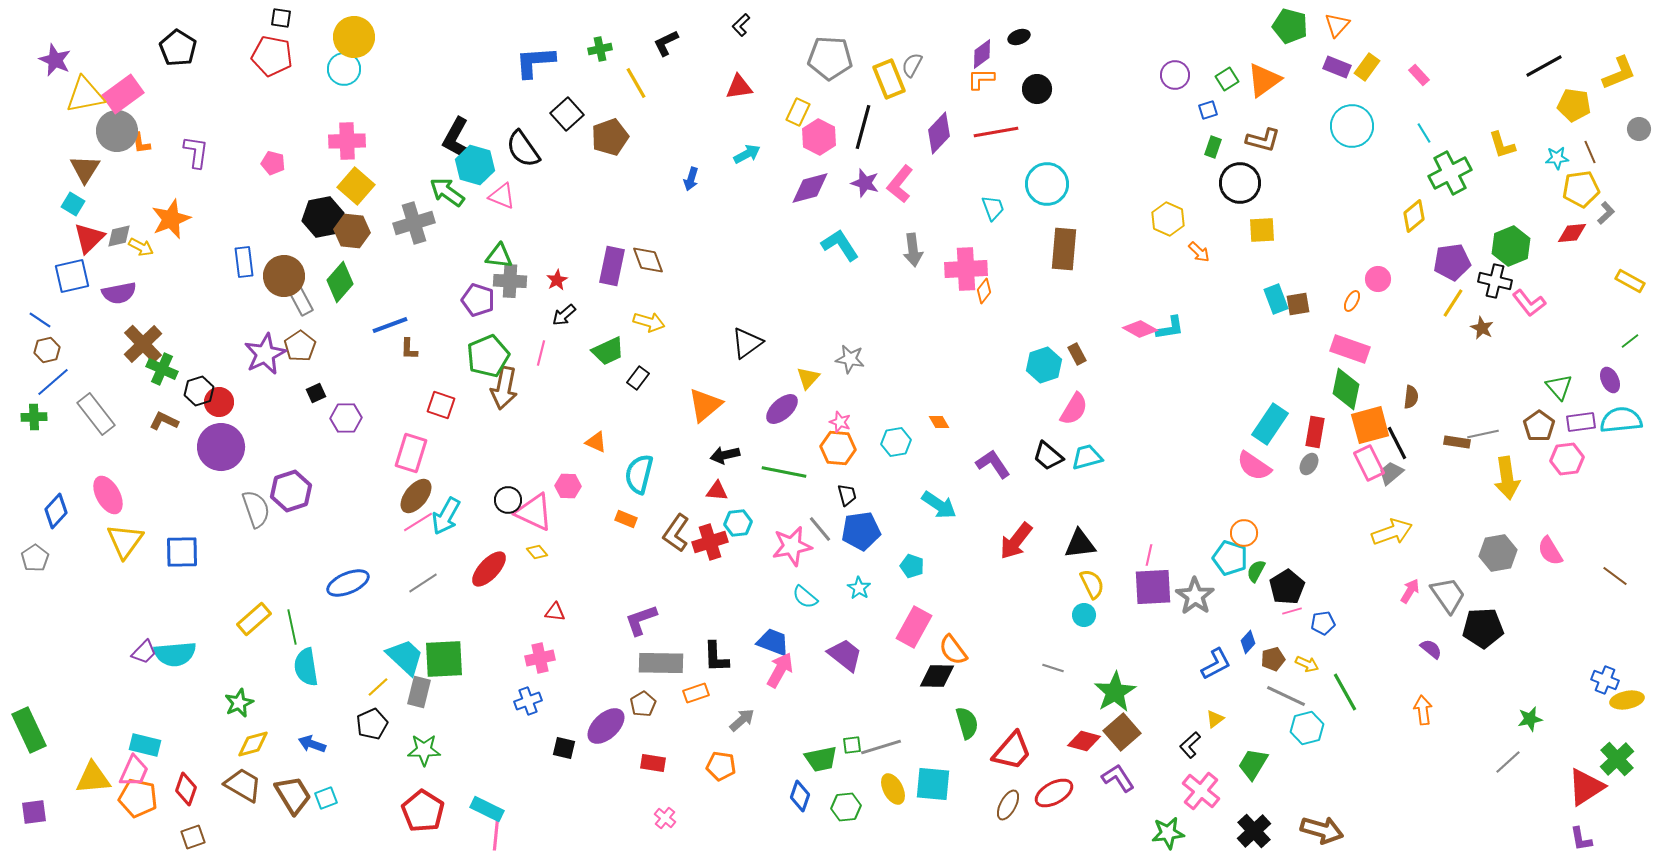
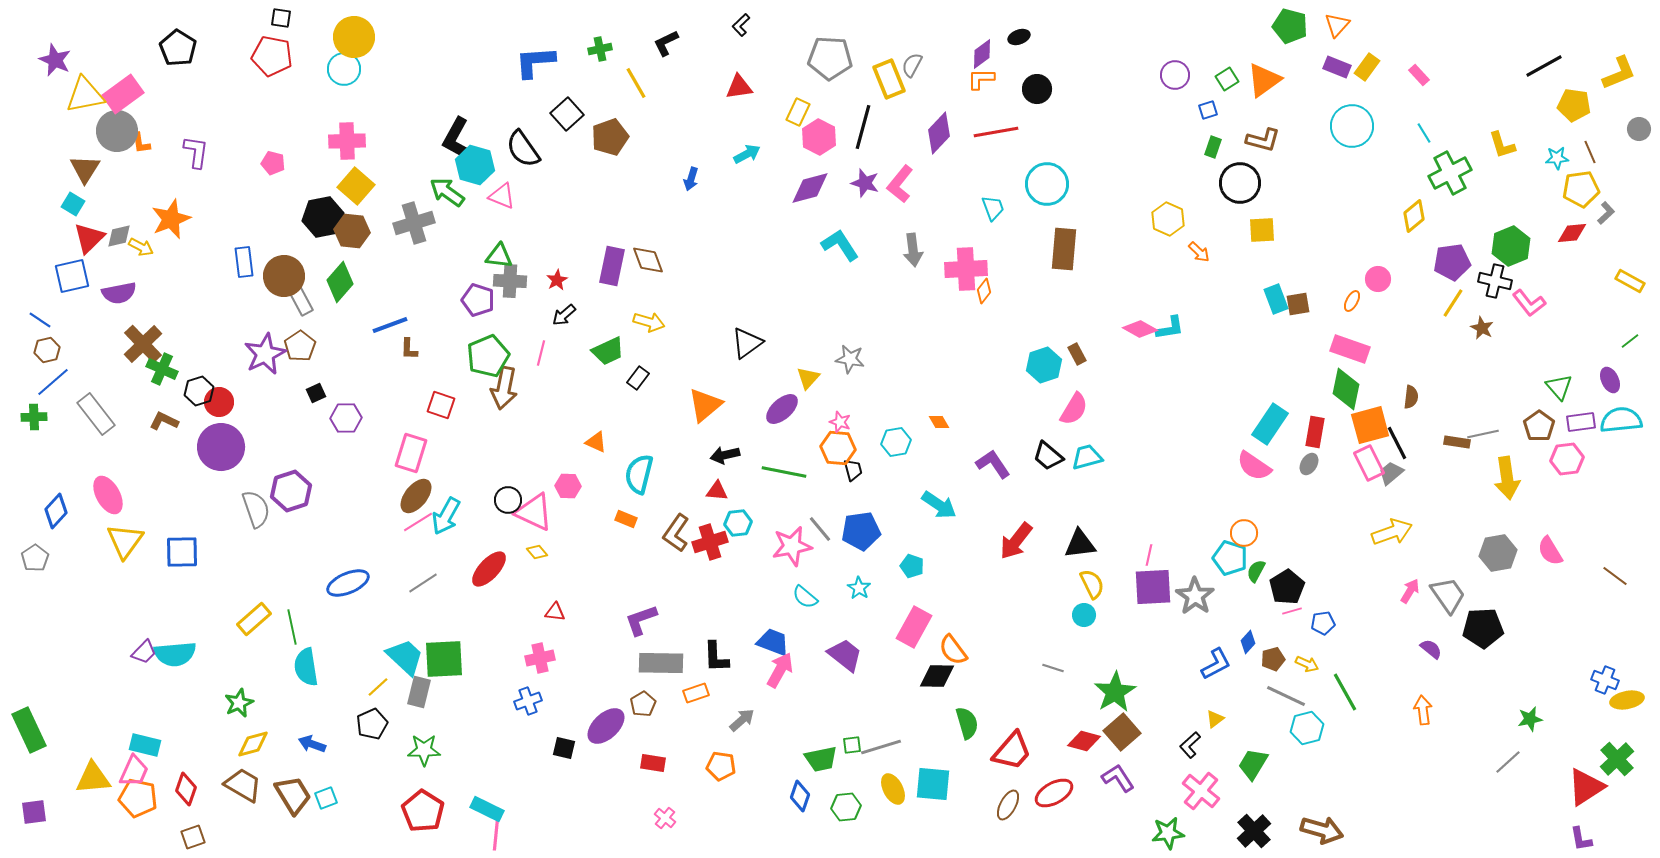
black trapezoid at (847, 495): moved 6 px right, 25 px up
